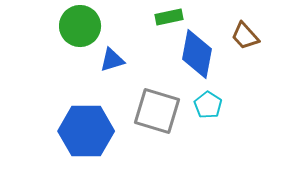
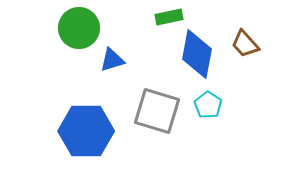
green circle: moved 1 px left, 2 px down
brown trapezoid: moved 8 px down
